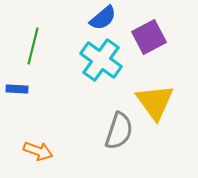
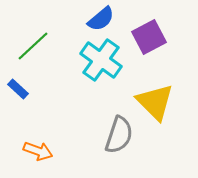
blue semicircle: moved 2 px left, 1 px down
green line: rotated 33 degrees clockwise
blue rectangle: moved 1 px right; rotated 40 degrees clockwise
yellow triangle: rotated 9 degrees counterclockwise
gray semicircle: moved 4 px down
